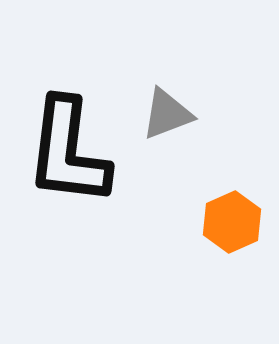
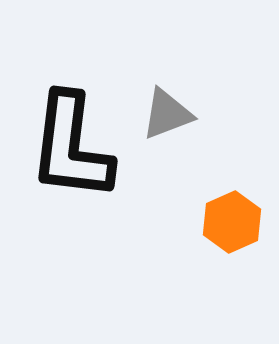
black L-shape: moved 3 px right, 5 px up
